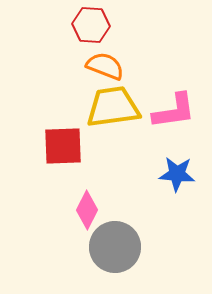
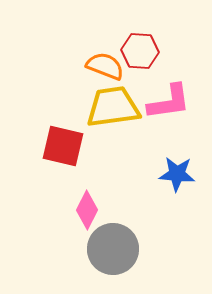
red hexagon: moved 49 px right, 26 px down
pink L-shape: moved 5 px left, 9 px up
red square: rotated 15 degrees clockwise
gray circle: moved 2 px left, 2 px down
